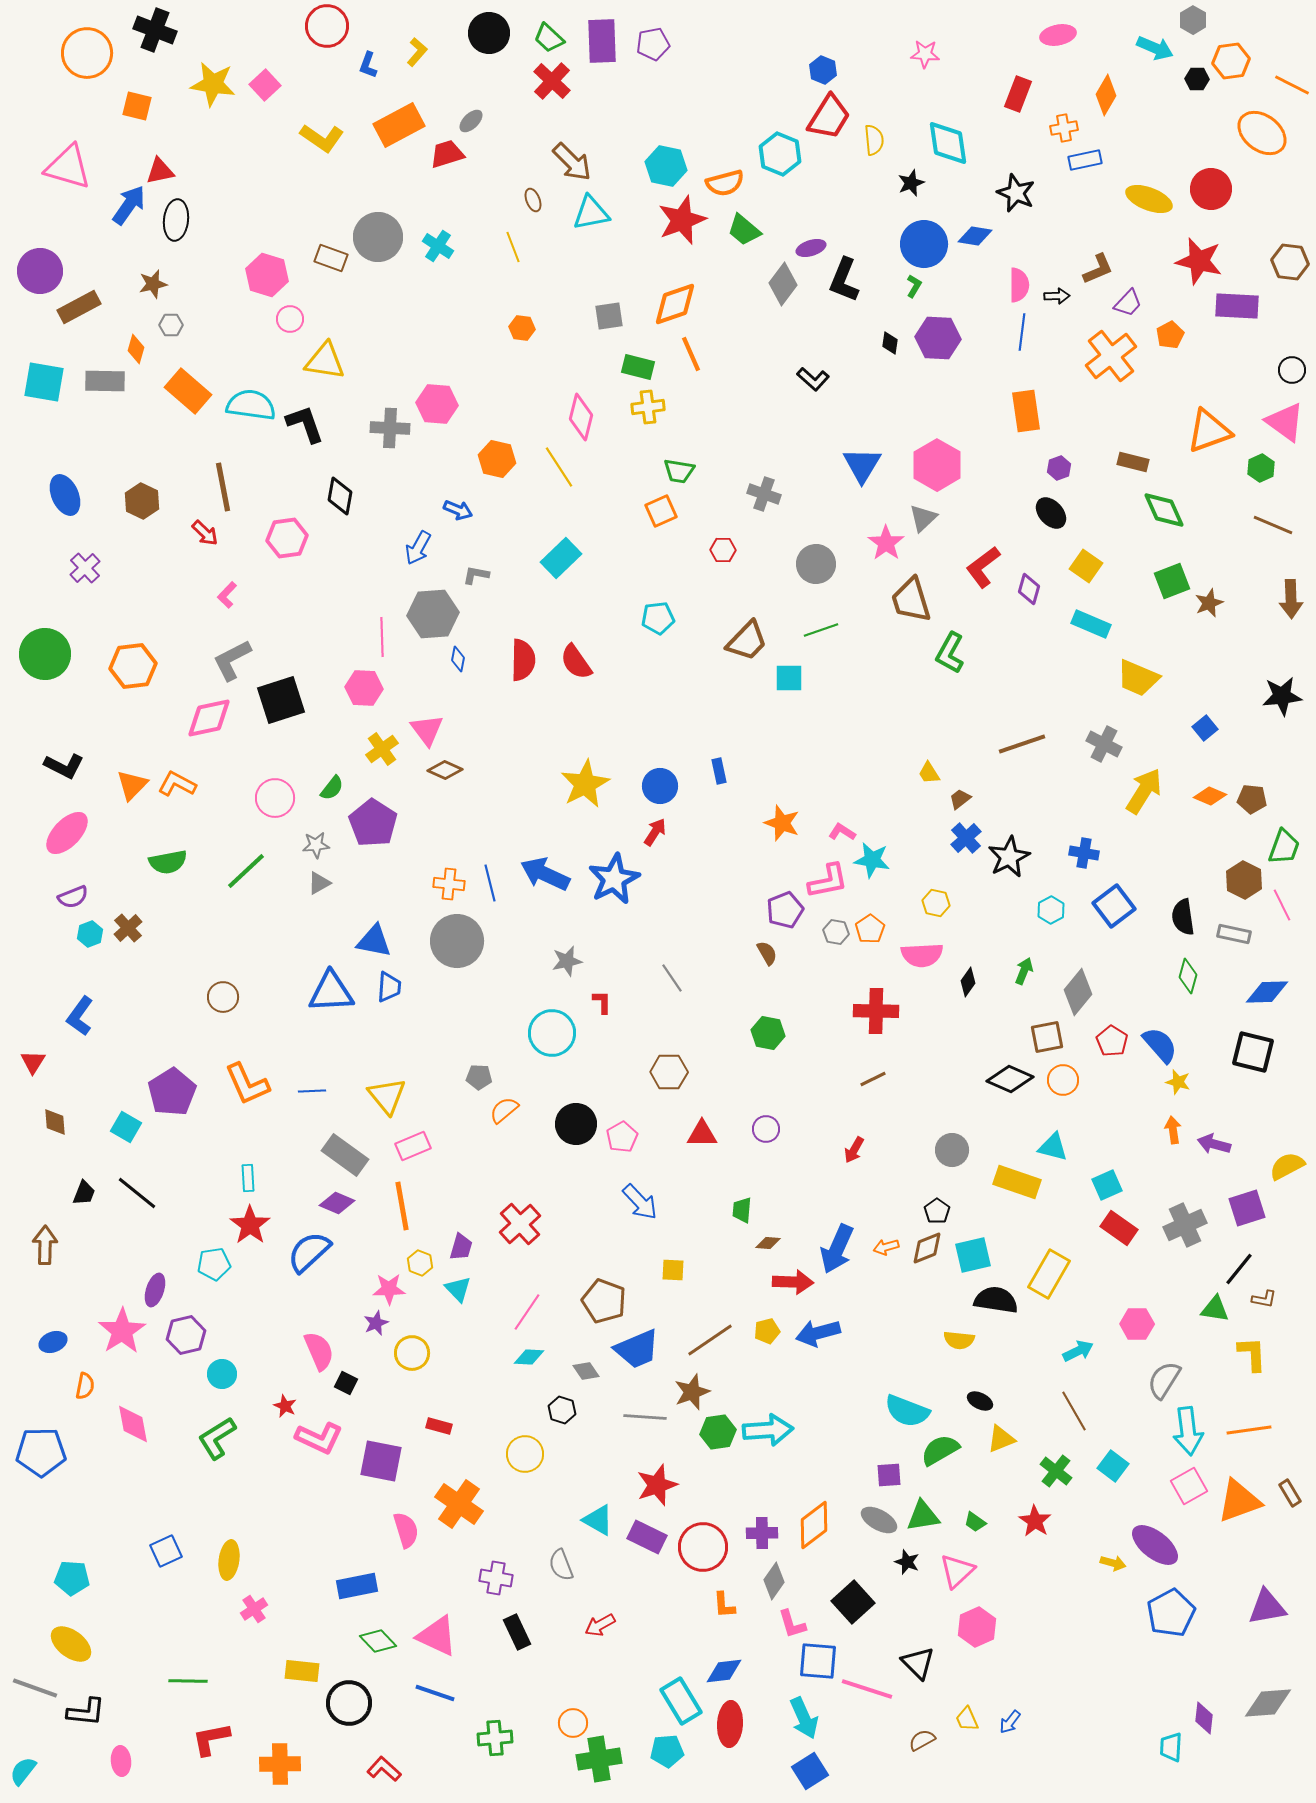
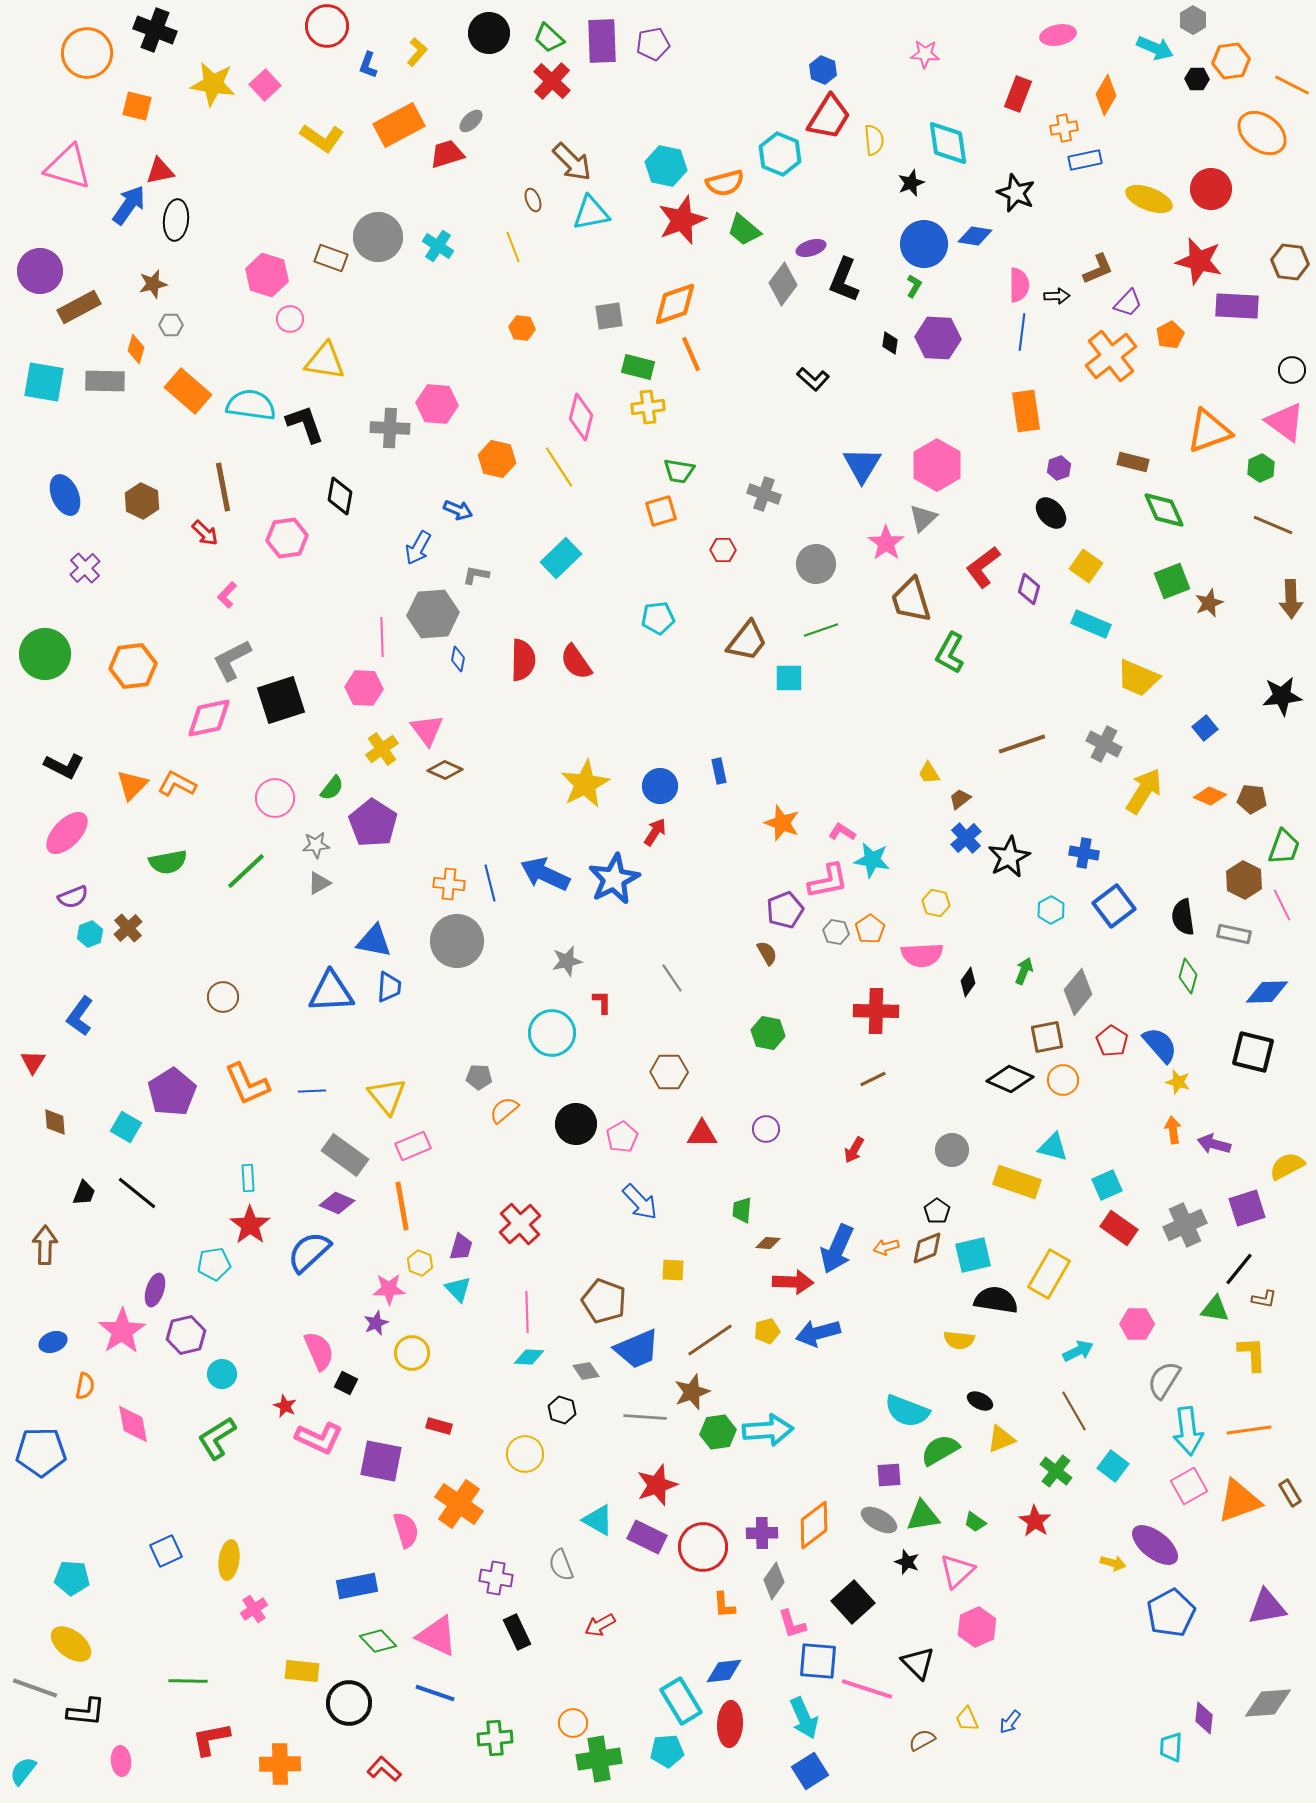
orange square at (661, 511): rotated 8 degrees clockwise
brown trapezoid at (747, 641): rotated 6 degrees counterclockwise
pink line at (527, 1312): rotated 36 degrees counterclockwise
